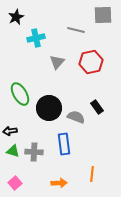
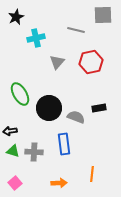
black rectangle: moved 2 px right, 1 px down; rotated 64 degrees counterclockwise
